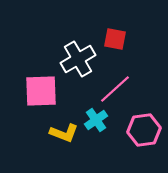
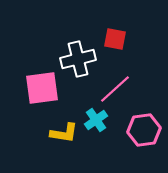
white cross: rotated 16 degrees clockwise
pink square: moved 1 px right, 3 px up; rotated 6 degrees counterclockwise
yellow L-shape: rotated 12 degrees counterclockwise
